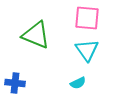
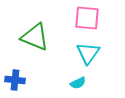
green triangle: moved 1 px left, 2 px down
cyan triangle: moved 1 px right, 3 px down; rotated 10 degrees clockwise
blue cross: moved 3 px up
